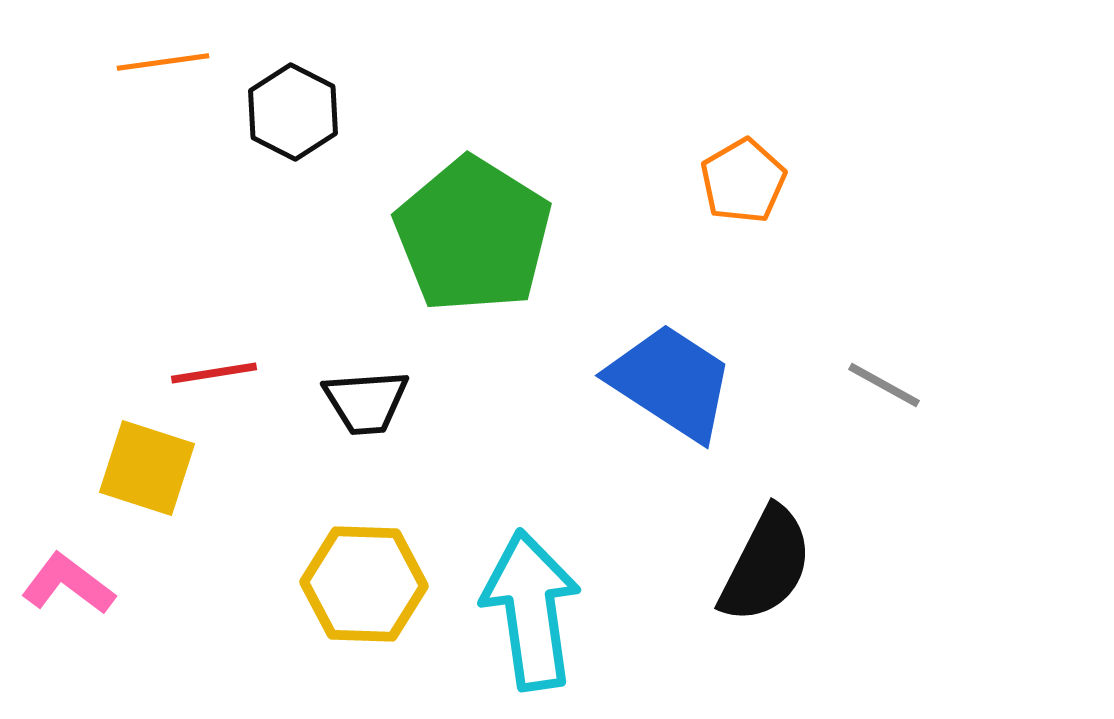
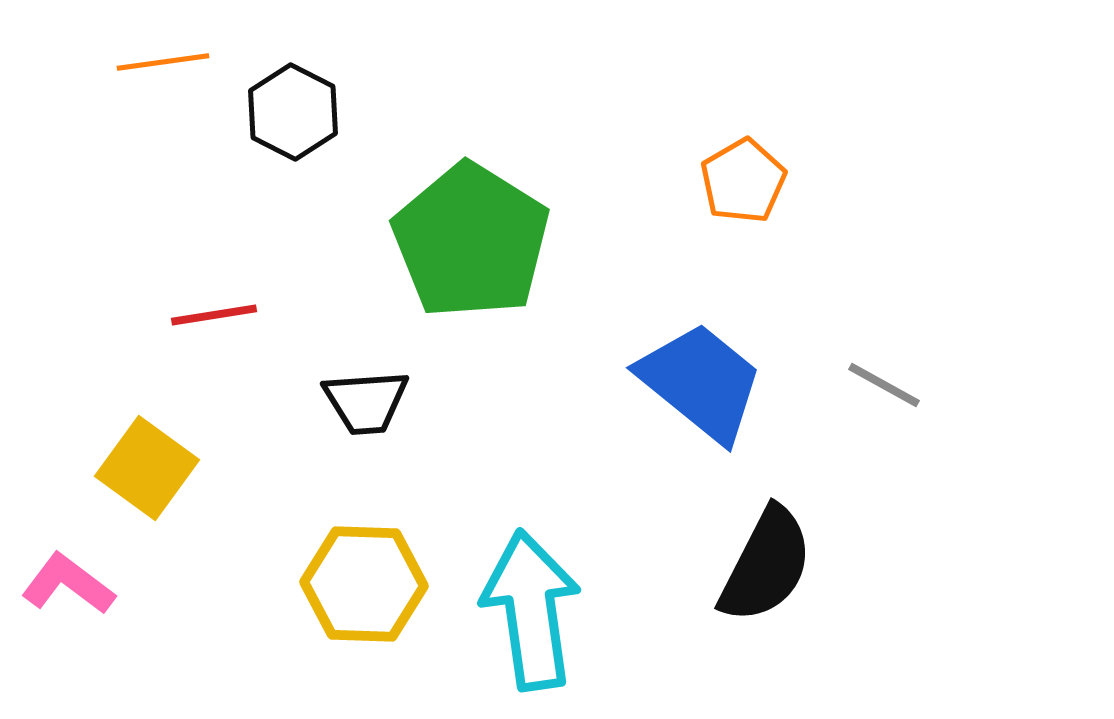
green pentagon: moved 2 px left, 6 px down
red line: moved 58 px up
blue trapezoid: moved 30 px right; rotated 6 degrees clockwise
yellow square: rotated 18 degrees clockwise
